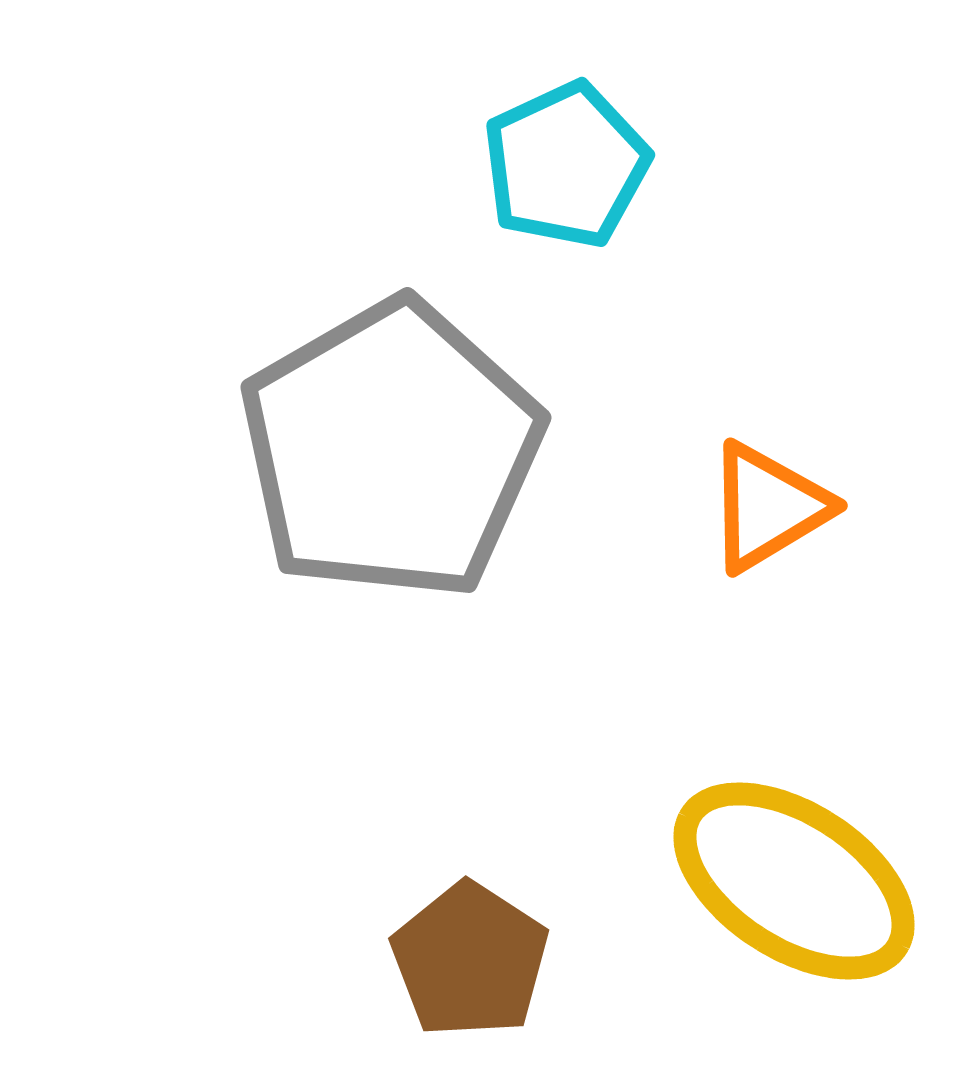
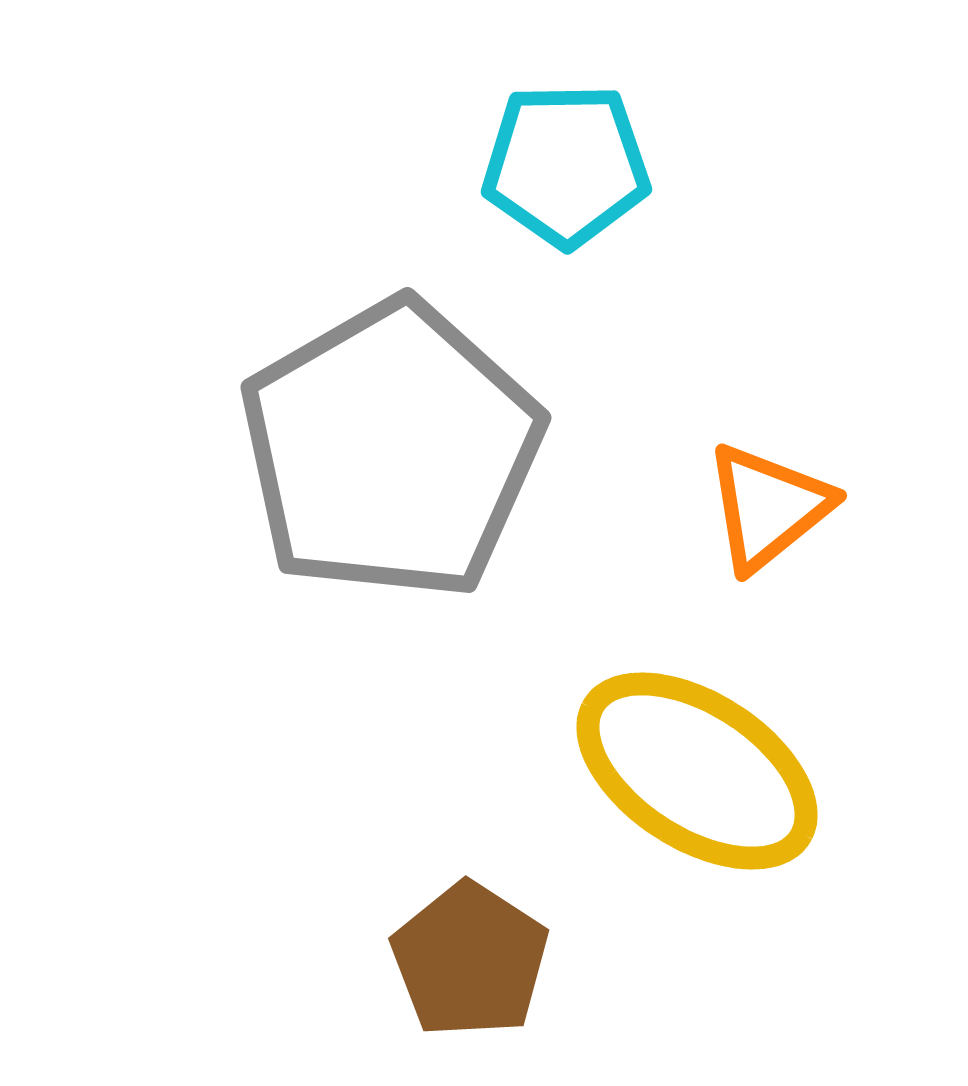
cyan pentagon: rotated 24 degrees clockwise
orange triangle: rotated 8 degrees counterclockwise
yellow ellipse: moved 97 px left, 110 px up
